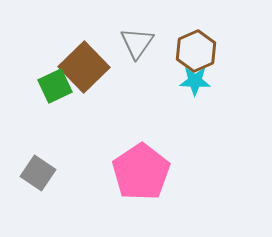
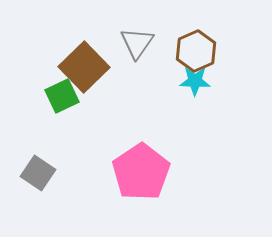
green square: moved 7 px right, 10 px down
